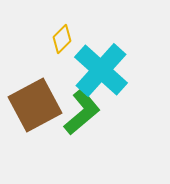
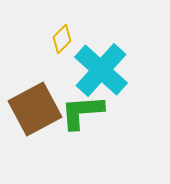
brown square: moved 4 px down
green L-shape: rotated 144 degrees counterclockwise
